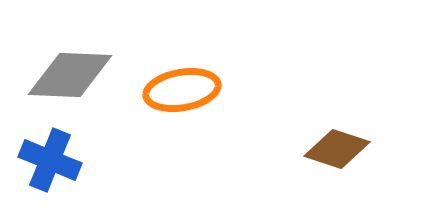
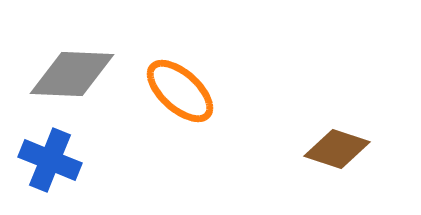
gray diamond: moved 2 px right, 1 px up
orange ellipse: moved 2 px left, 1 px down; rotated 52 degrees clockwise
